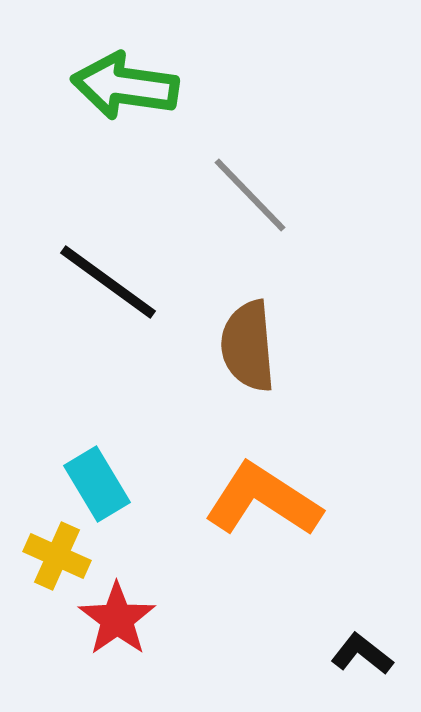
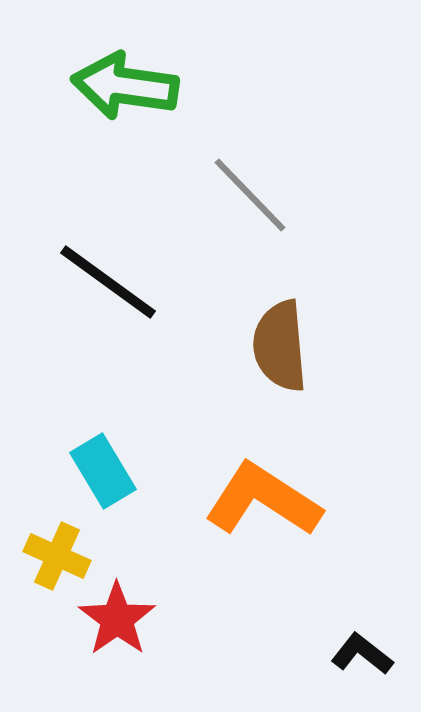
brown semicircle: moved 32 px right
cyan rectangle: moved 6 px right, 13 px up
